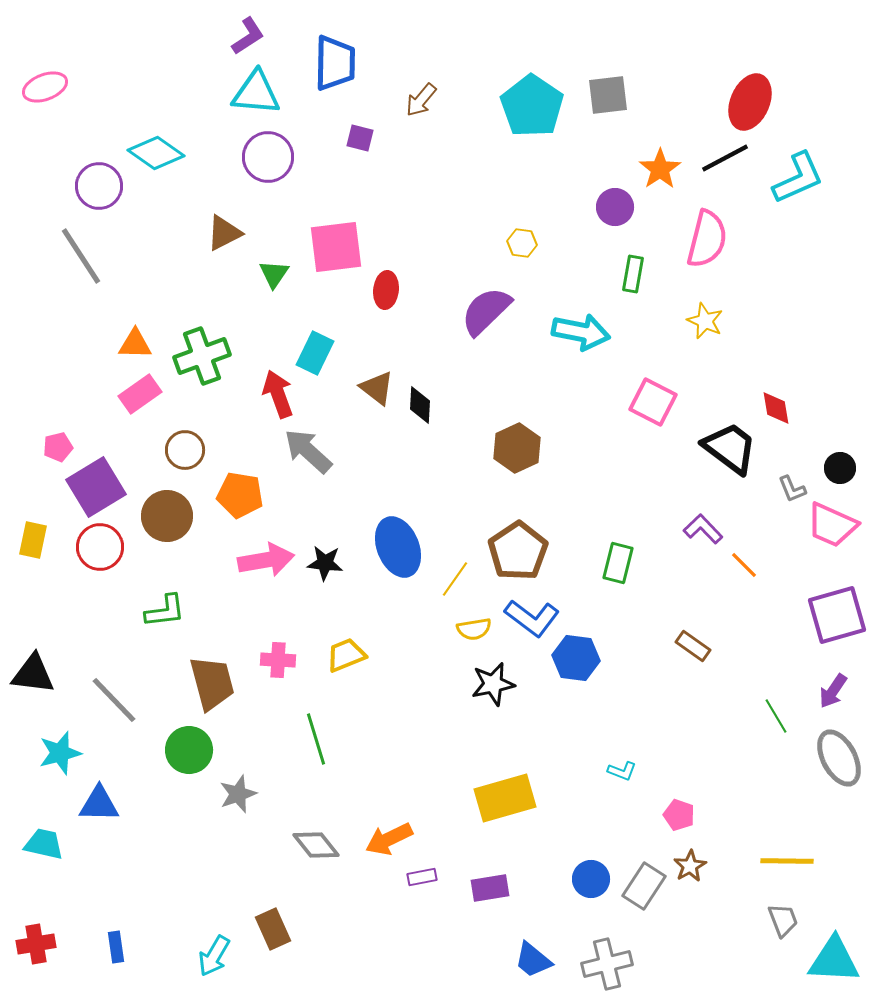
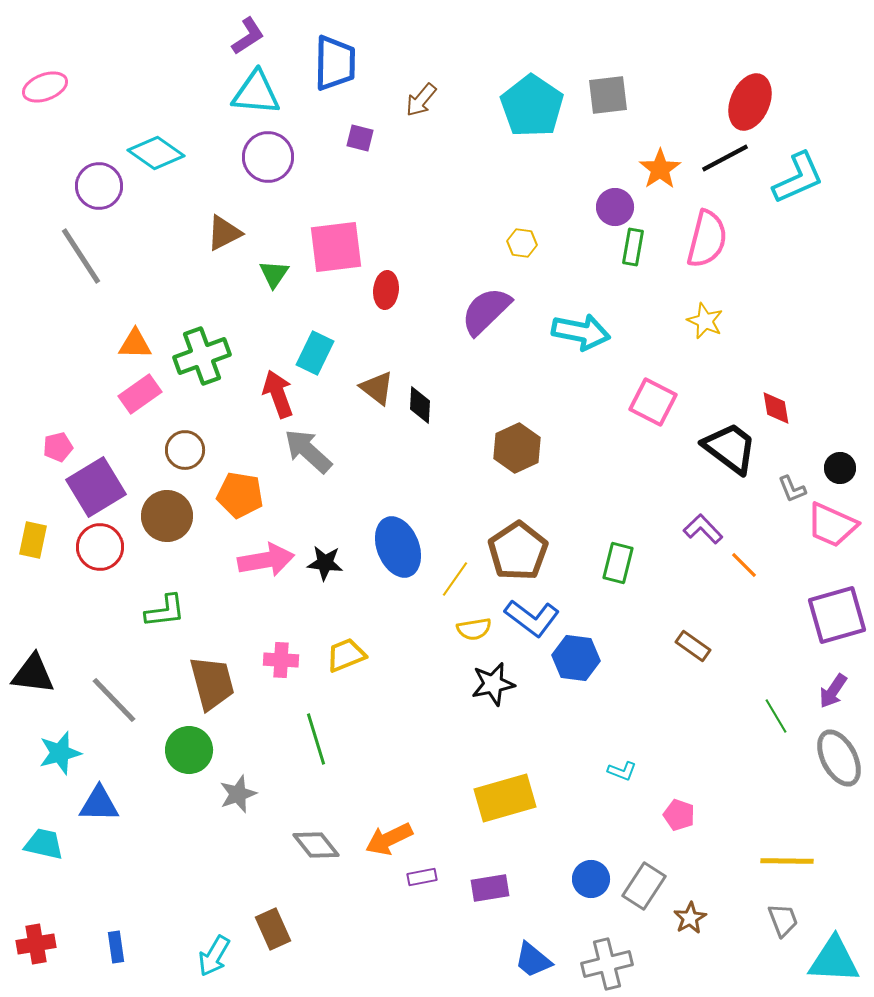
green rectangle at (633, 274): moved 27 px up
pink cross at (278, 660): moved 3 px right
brown star at (690, 866): moved 52 px down
